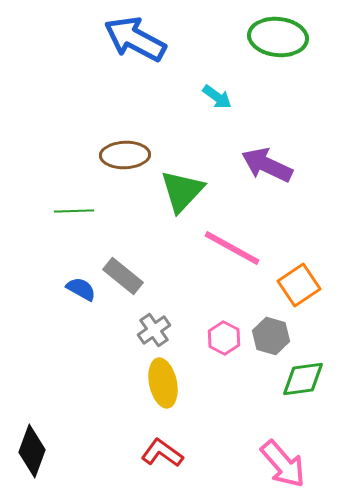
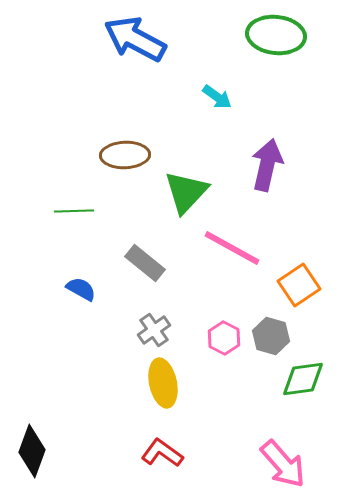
green ellipse: moved 2 px left, 2 px up
purple arrow: rotated 78 degrees clockwise
green triangle: moved 4 px right, 1 px down
gray rectangle: moved 22 px right, 13 px up
